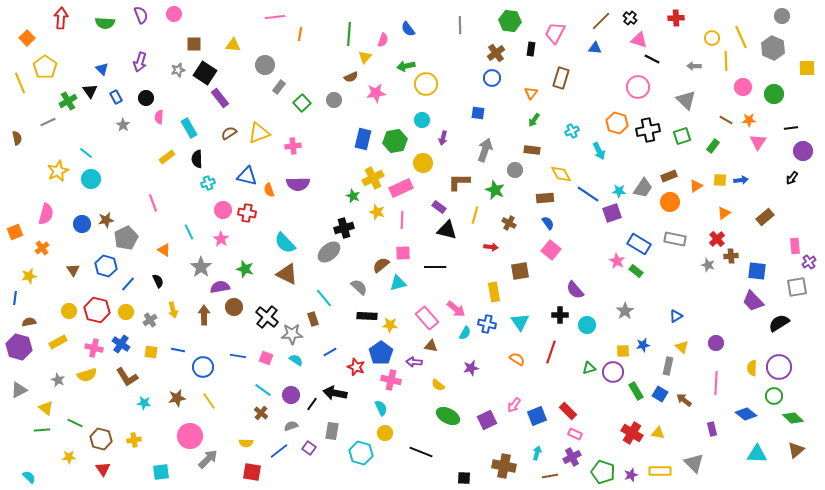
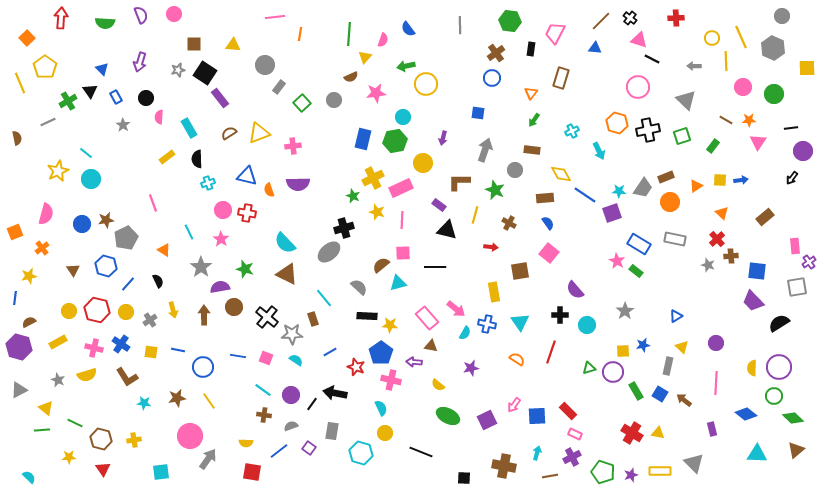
cyan circle at (422, 120): moved 19 px left, 3 px up
brown rectangle at (669, 176): moved 3 px left, 1 px down
blue line at (588, 194): moved 3 px left, 1 px down
purple rectangle at (439, 207): moved 2 px up
orange triangle at (724, 213): moved 2 px left; rotated 40 degrees counterclockwise
pink square at (551, 250): moved 2 px left, 3 px down
brown semicircle at (29, 322): rotated 16 degrees counterclockwise
brown cross at (261, 413): moved 3 px right, 2 px down; rotated 32 degrees counterclockwise
blue square at (537, 416): rotated 18 degrees clockwise
gray arrow at (208, 459): rotated 10 degrees counterclockwise
